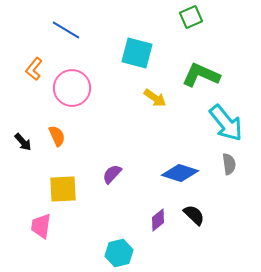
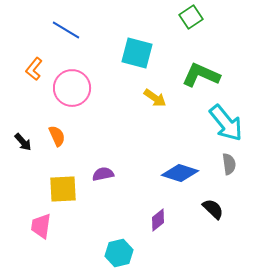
green square: rotated 10 degrees counterclockwise
purple semicircle: moved 9 px left; rotated 35 degrees clockwise
black semicircle: moved 19 px right, 6 px up
